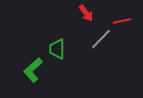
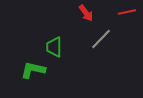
red line: moved 5 px right, 9 px up
green trapezoid: moved 3 px left, 2 px up
green L-shape: rotated 55 degrees clockwise
